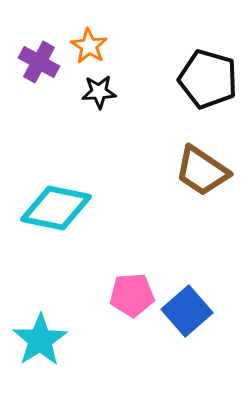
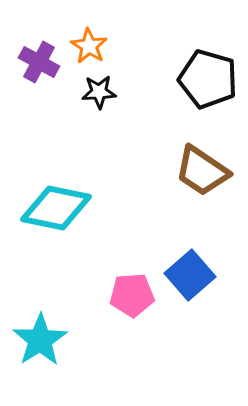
blue square: moved 3 px right, 36 px up
